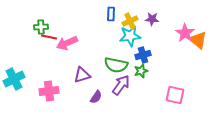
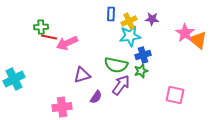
yellow cross: moved 1 px left
pink cross: moved 13 px right, 16 px down
